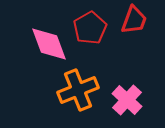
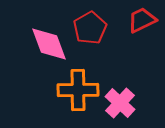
red trapezoid: moved 8 px right; rotated 136 degrees counterclockwise
orange cross: rotated 21 degrees clockwise
pink cross: moved 7 px left, 3 px down
